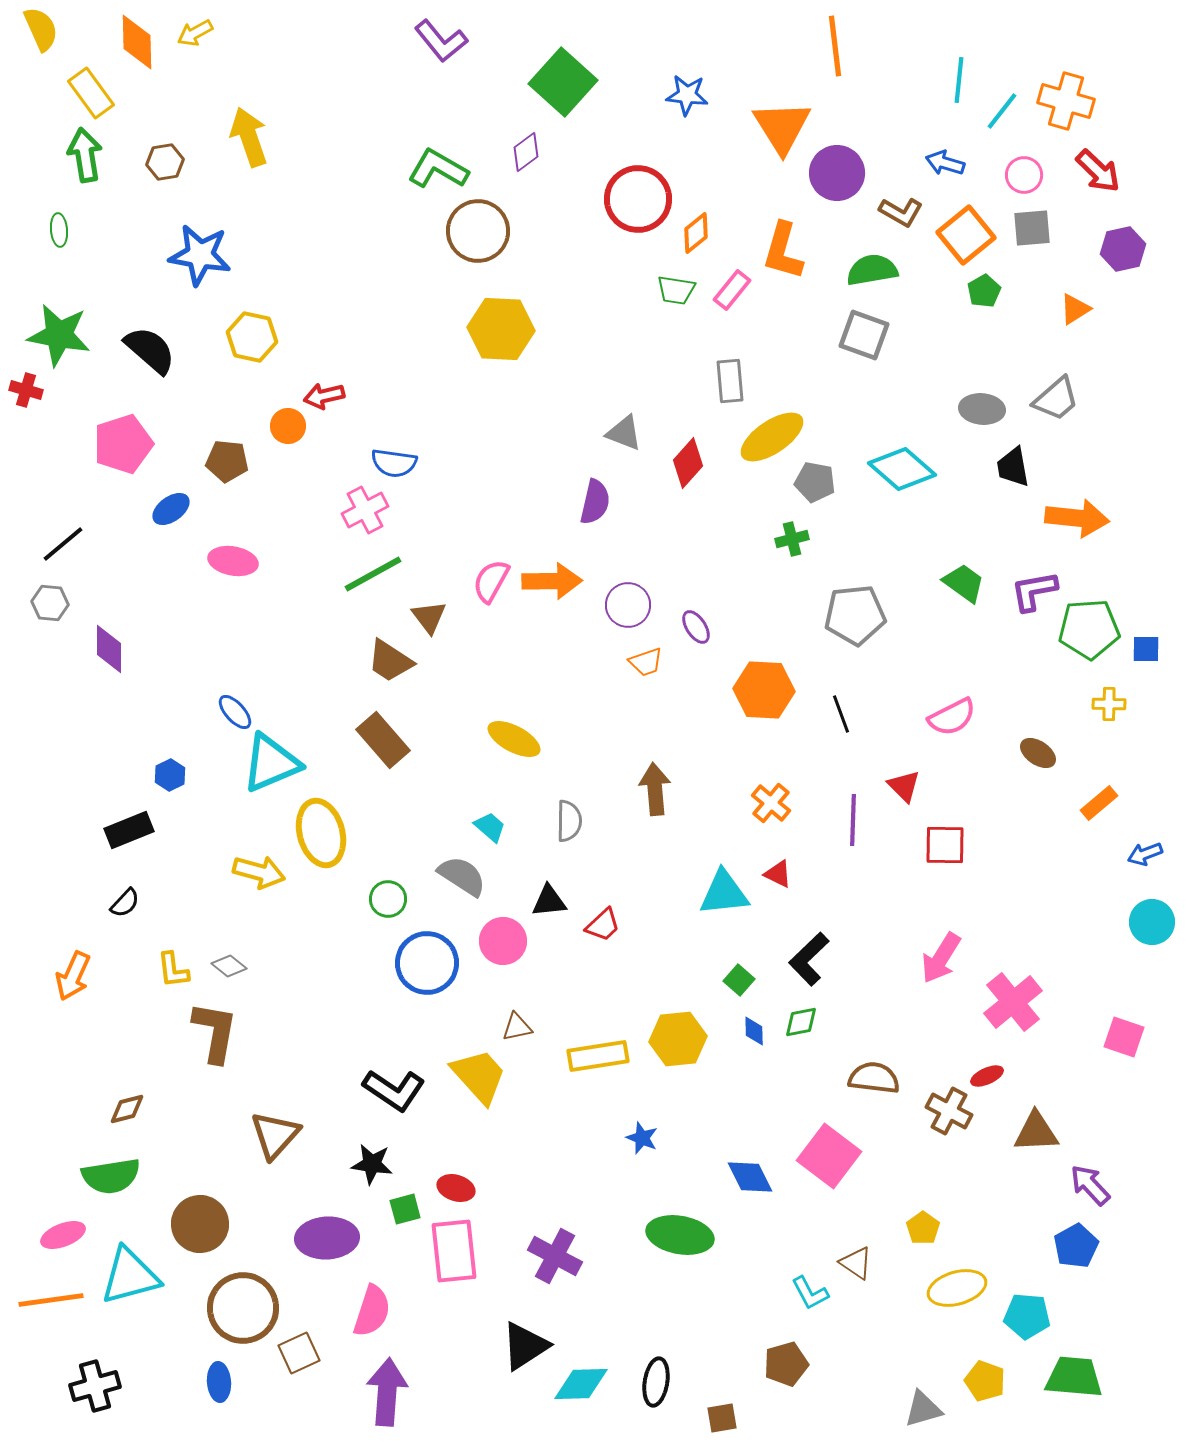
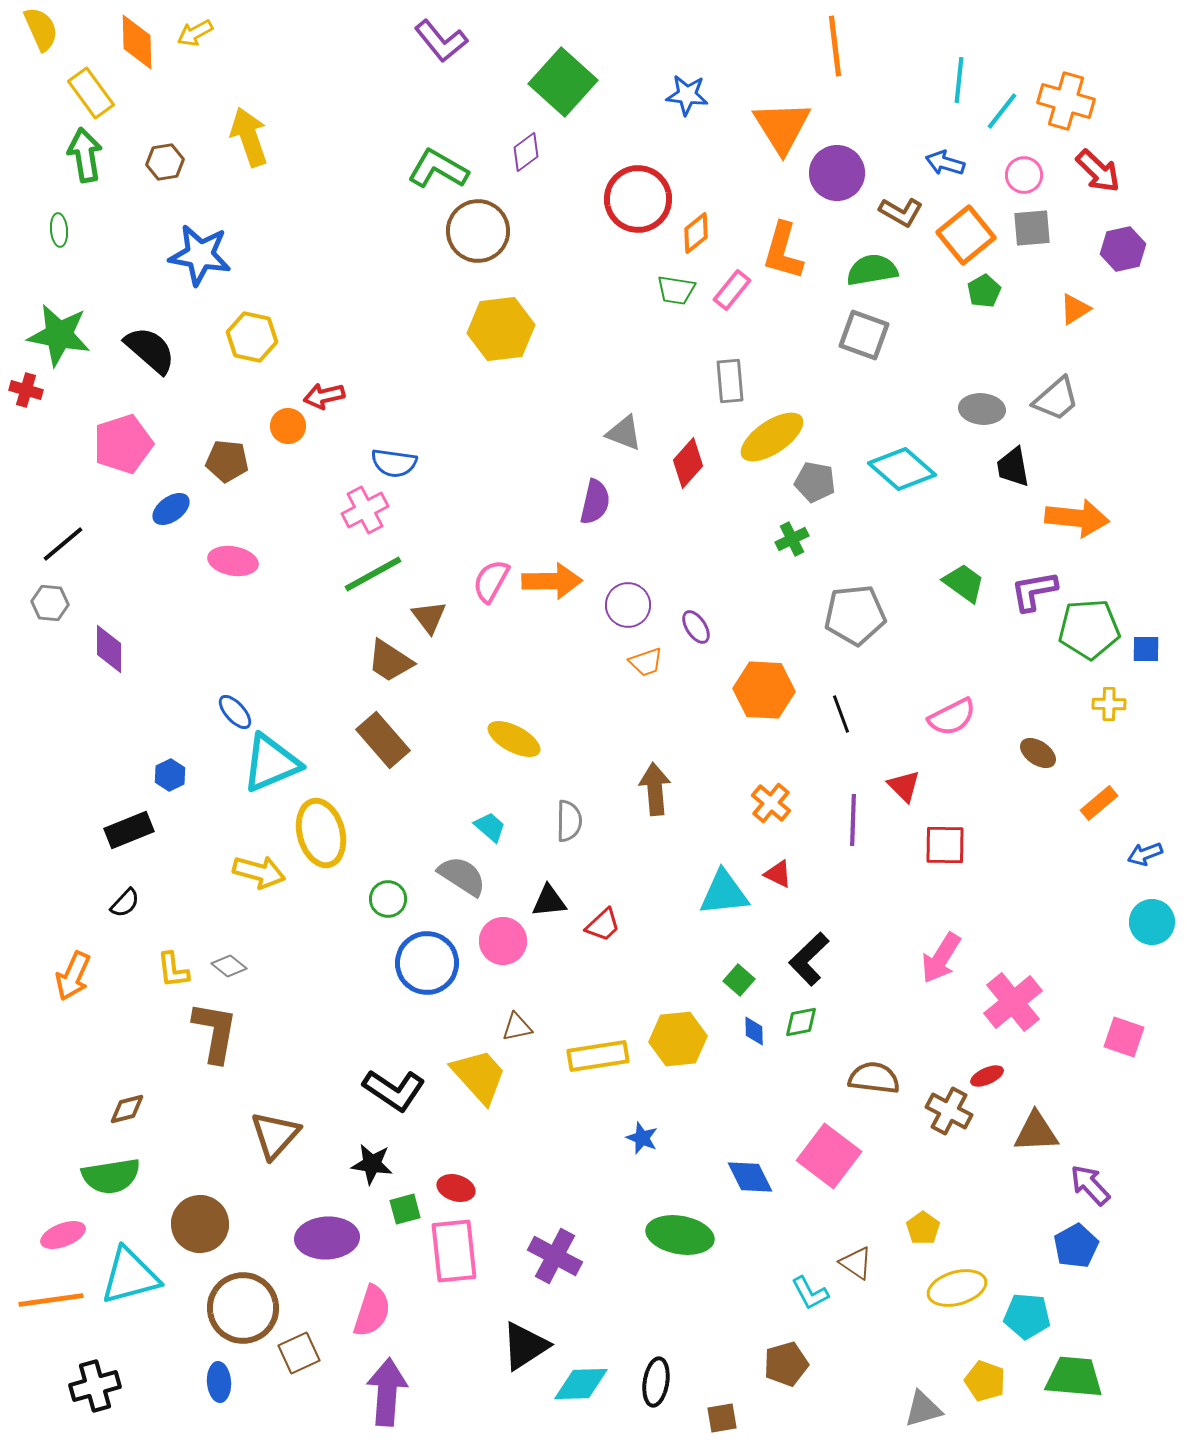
yellow hexagon at (501, 329): rotated 10 degrees counterclockwise
green cross at (792, 539): rotated 12 degrees counterclockwise
